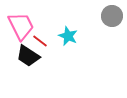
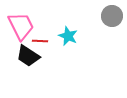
red line: rotated 35 degrees counterclockwise
